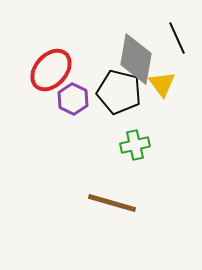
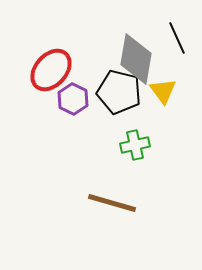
yellow triangle: moved 1 px right, 7 px down
